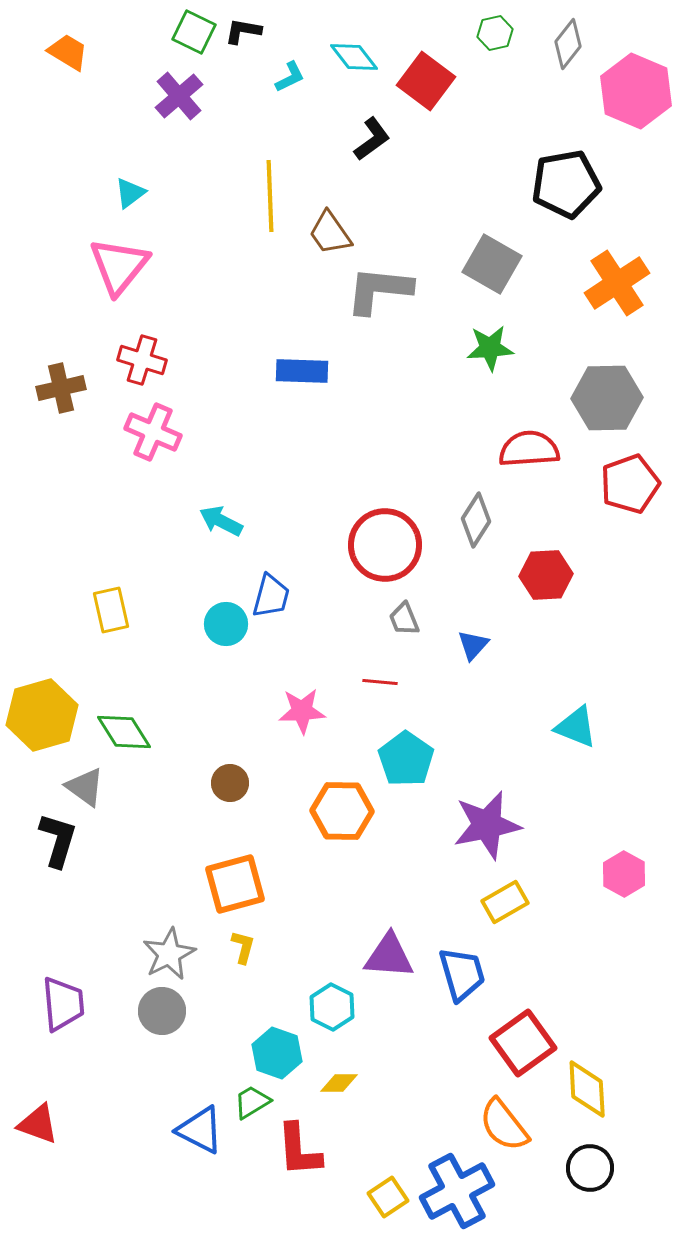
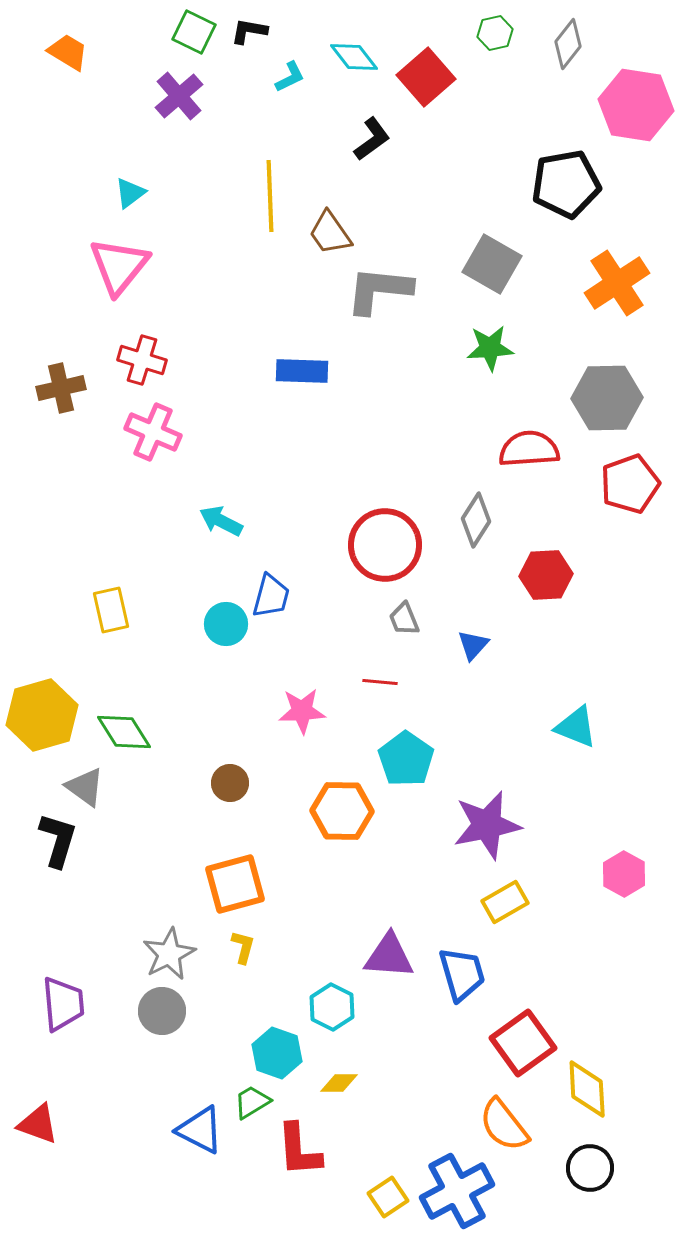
black L-shape at (243, 31): moved 6 px right
red square at (426, 81): moved 4 px up; rotated 12 degrees clockwise
pink hexagon at (636, 91): moved 14 px down; rotated 14 degrees counterclockwise
